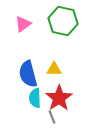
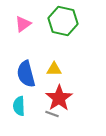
blue semicircle: moved 2 px left
cyan semicircle: moved 16 px left, 8 px down
gray line: moved 3 px up; rotated 48 degrees counterclockwise
